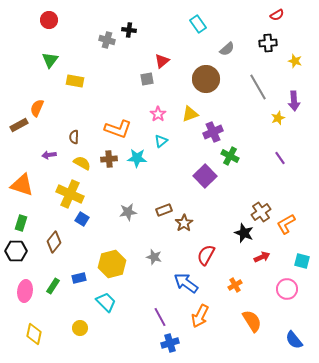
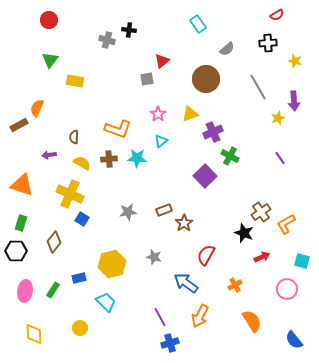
green rectangle at (53, 286): moved 4 px down
yellow diamond at (34, 334): rotated 15 degrees counterclockwise
